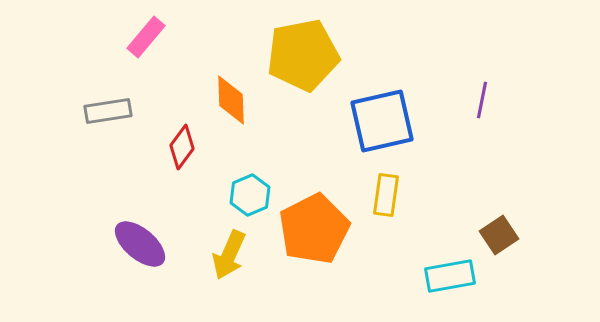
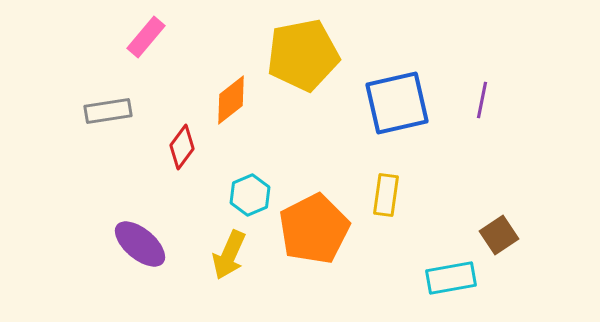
orange diamond: rotated 54 degrees clockwise
blue square: moved 15 px right, 18 px up
cyan rectangle: moved 1 px right, 2 px down
